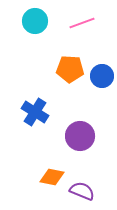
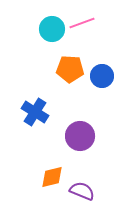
cyan circle: moved 17 px right, 8 px down
orange diamond: rotated 25 degrees counterclockwise
